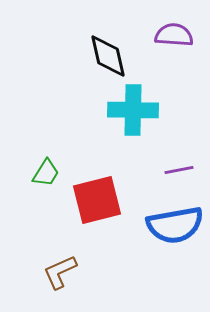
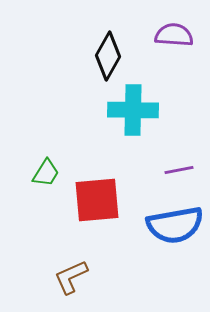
black diamond: rotated 42 degrees clockwise
red square: rotated 9 degrees clockwise
brown L-shape: moved 11 px right, 5 px down
